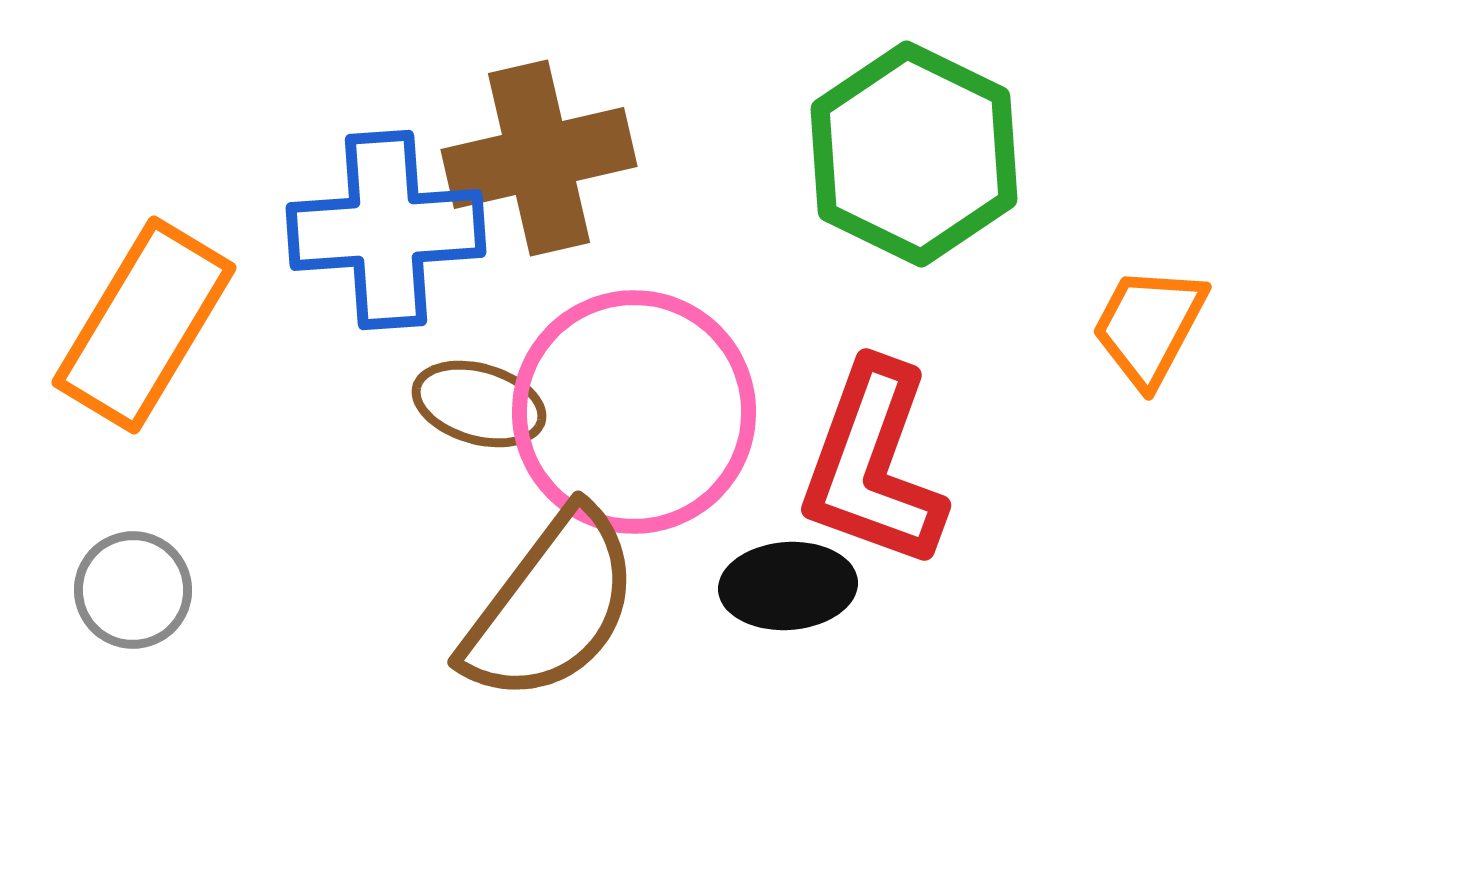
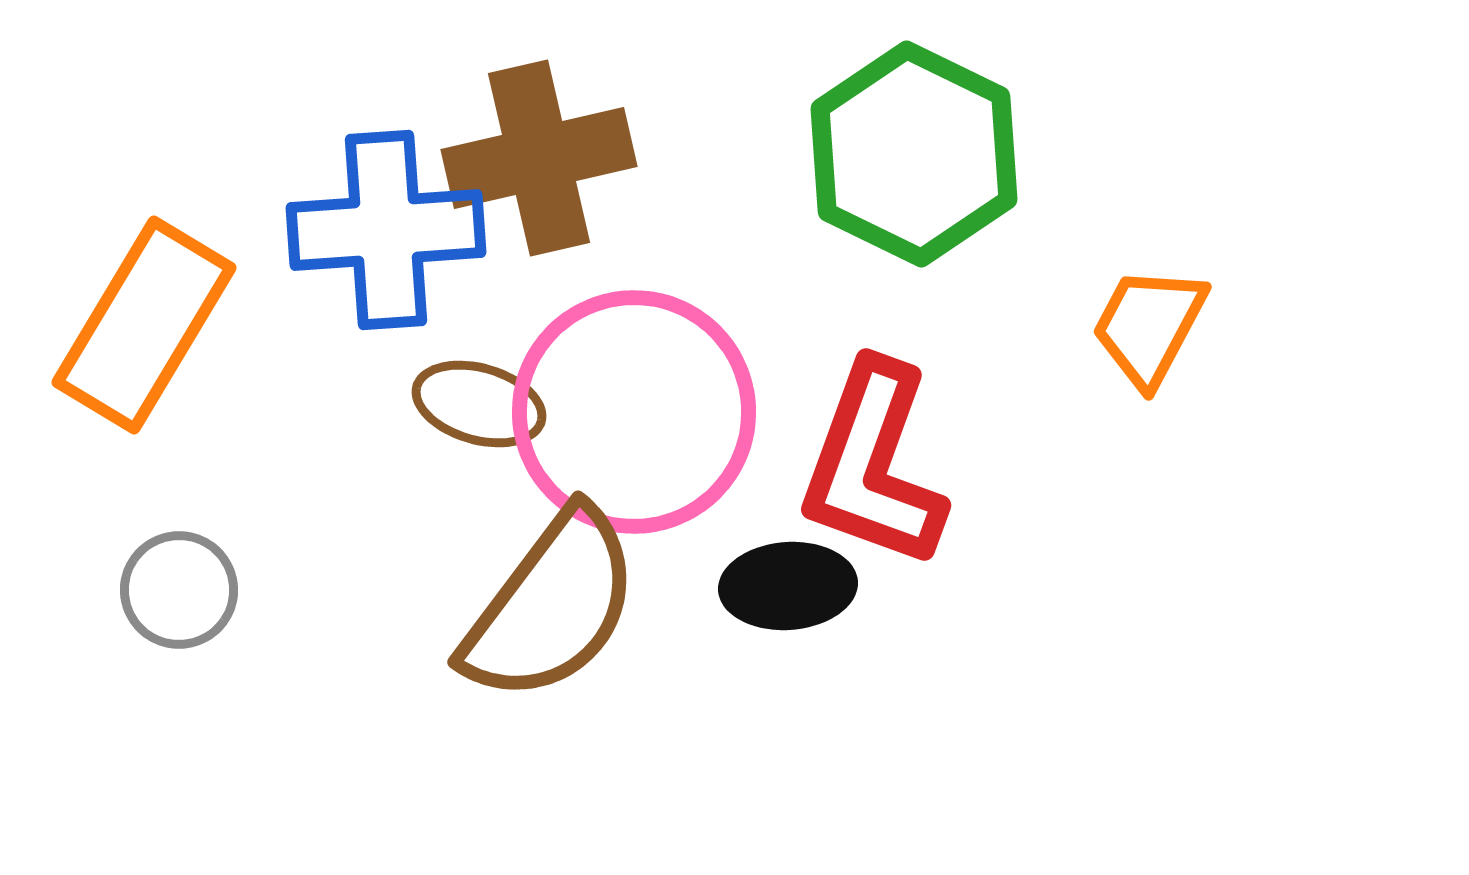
gray circle: moved 46 px right
